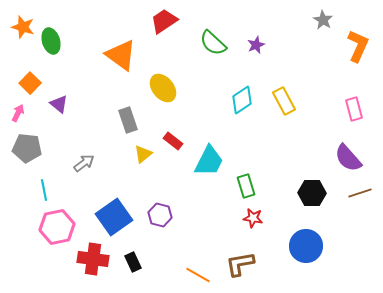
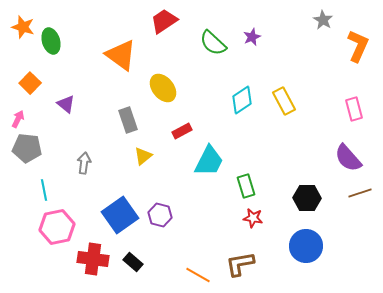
purple star: moved 4 px left, 8 px up
purple triangle: moved 7 px right
pink arrow: moved 6 px down
red rectangle: moved 9 px right, 10 px up; rotated 66 degrees counterclockwise
yellow triangle: moved 2 px down
gray arrow: rotated 45 degrees counterclockwise
black hexagon: moved 5 px left, 5 px down
blue square: moved 6 px right, 2 px up
black rectangle: rotated 24 degrees counterclockwise
